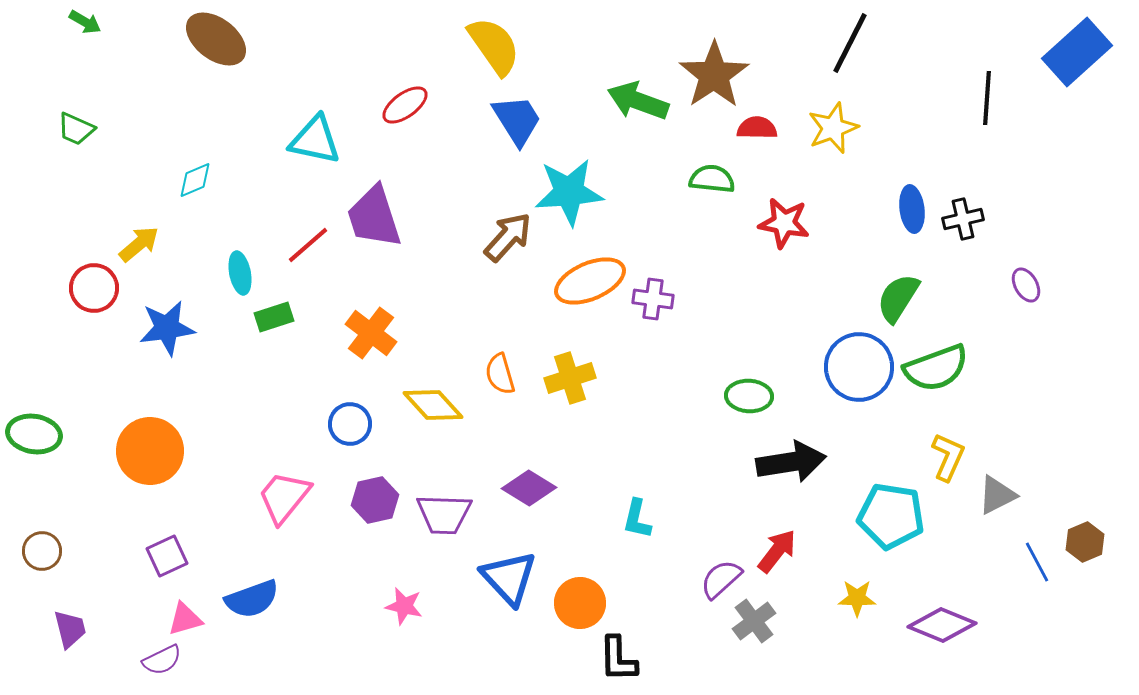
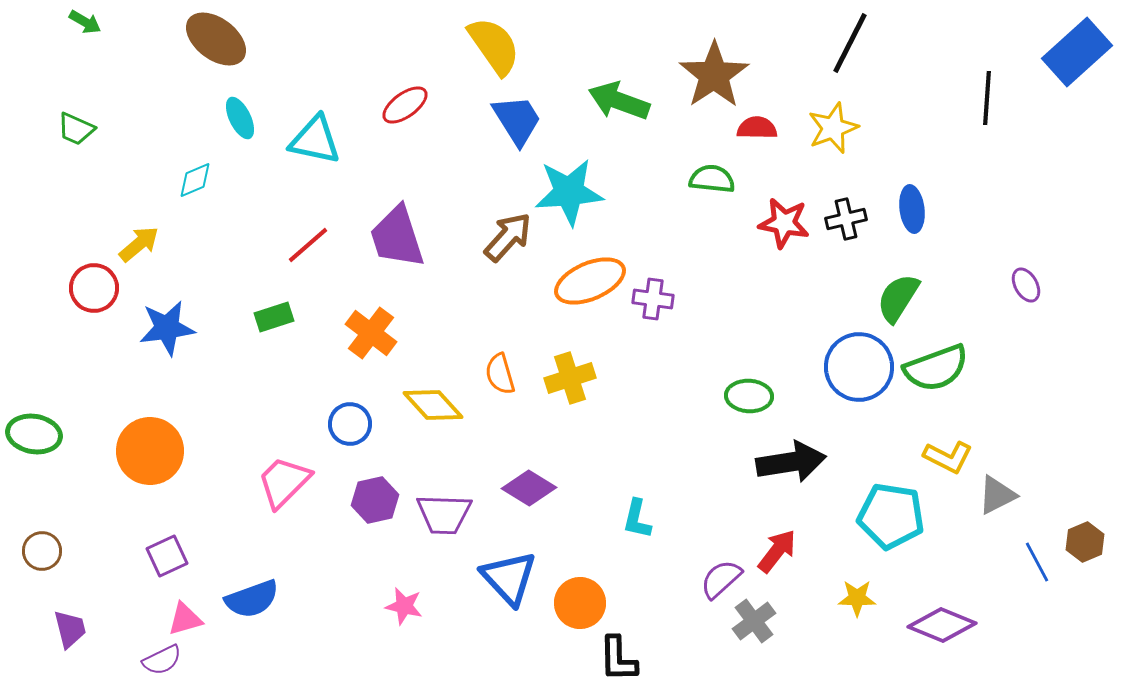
green arrow at (638, 101): moved 19 px left
purple trapezoid at (374, 217): moved 23 px right, 20 px down
black cross at (963, 219): moved 117 px left
cyan ellipse at (240, 273): moved 155 px up; rotated 15 degrees counterclockwise
yellow L-shape at (948, 457): rotated 93 degrees clockwise
pink trapezoid at (284, 497): moved 15 px up; rotated 6 degrees clockwise
